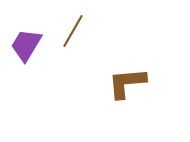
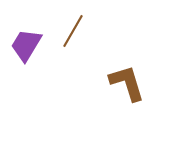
brown L-shape: rotated 78 degrees clockwise
